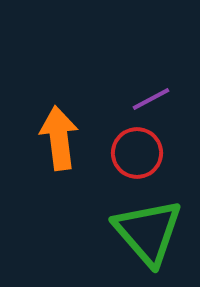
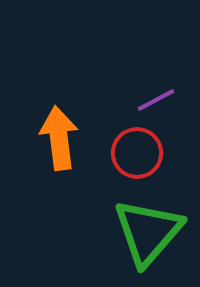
purple line: moved 5 px right, 1 px down
green triangle: rotated 22 degrees clockwise
